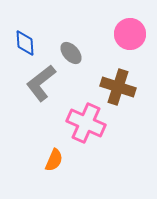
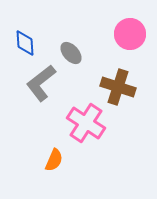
pink cross: rotated 9 degrees clockwise
